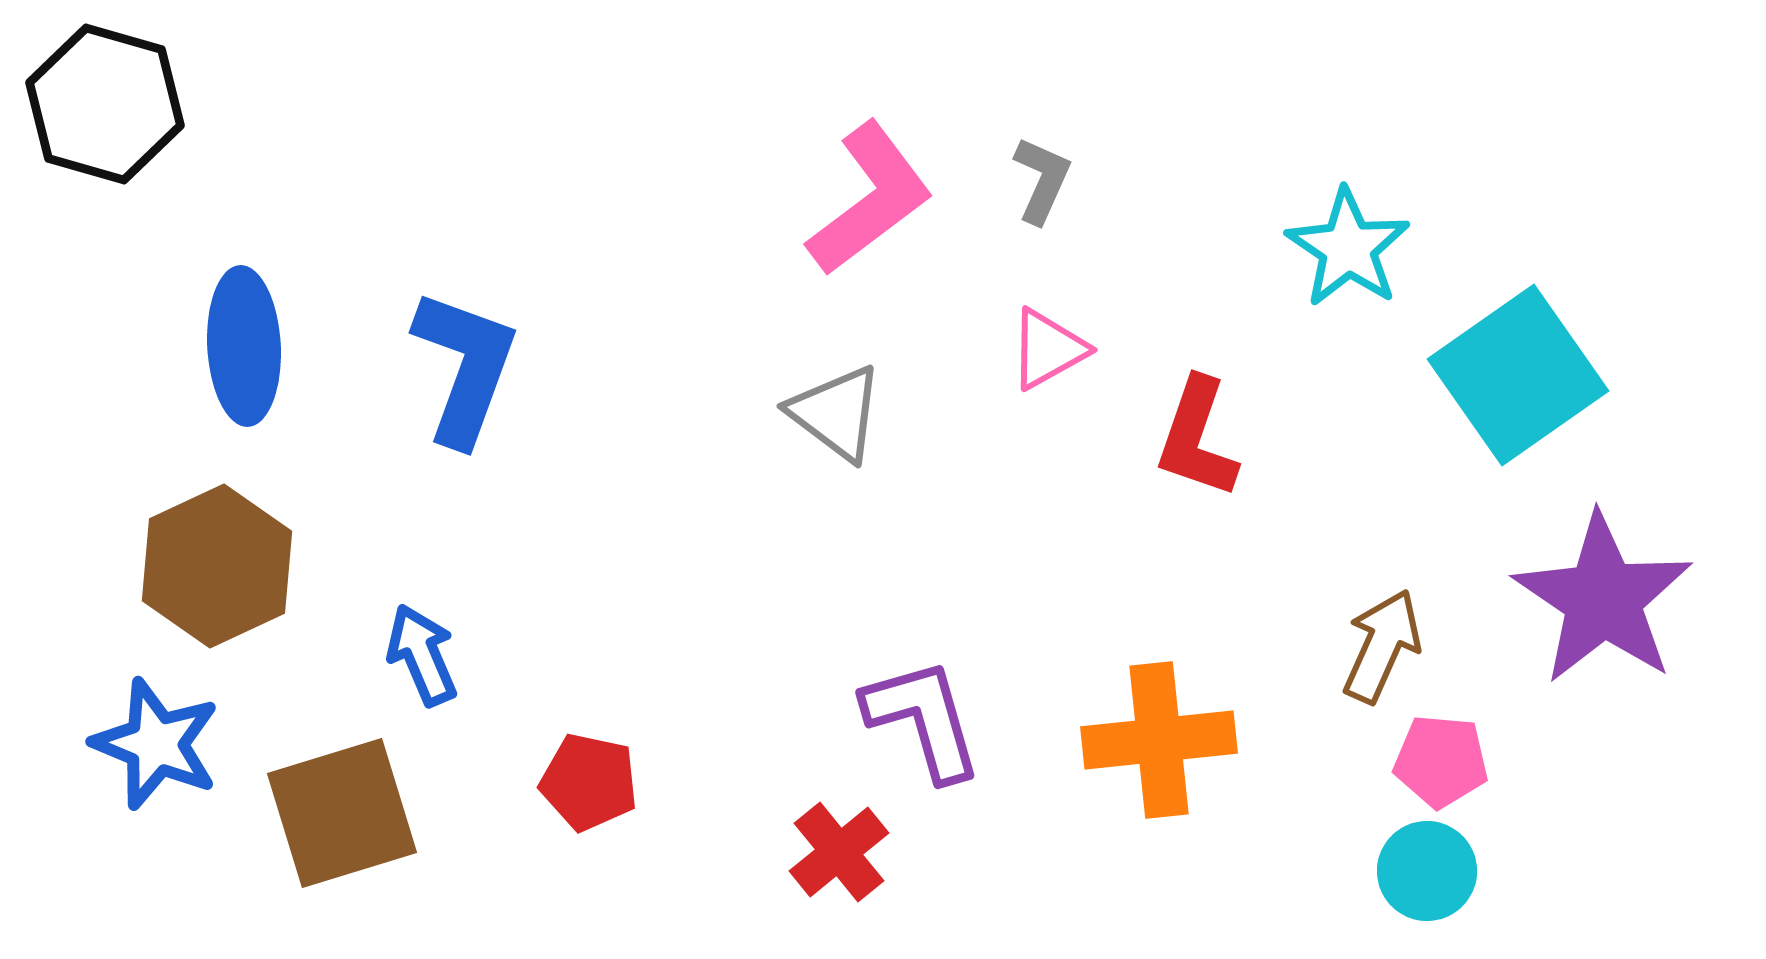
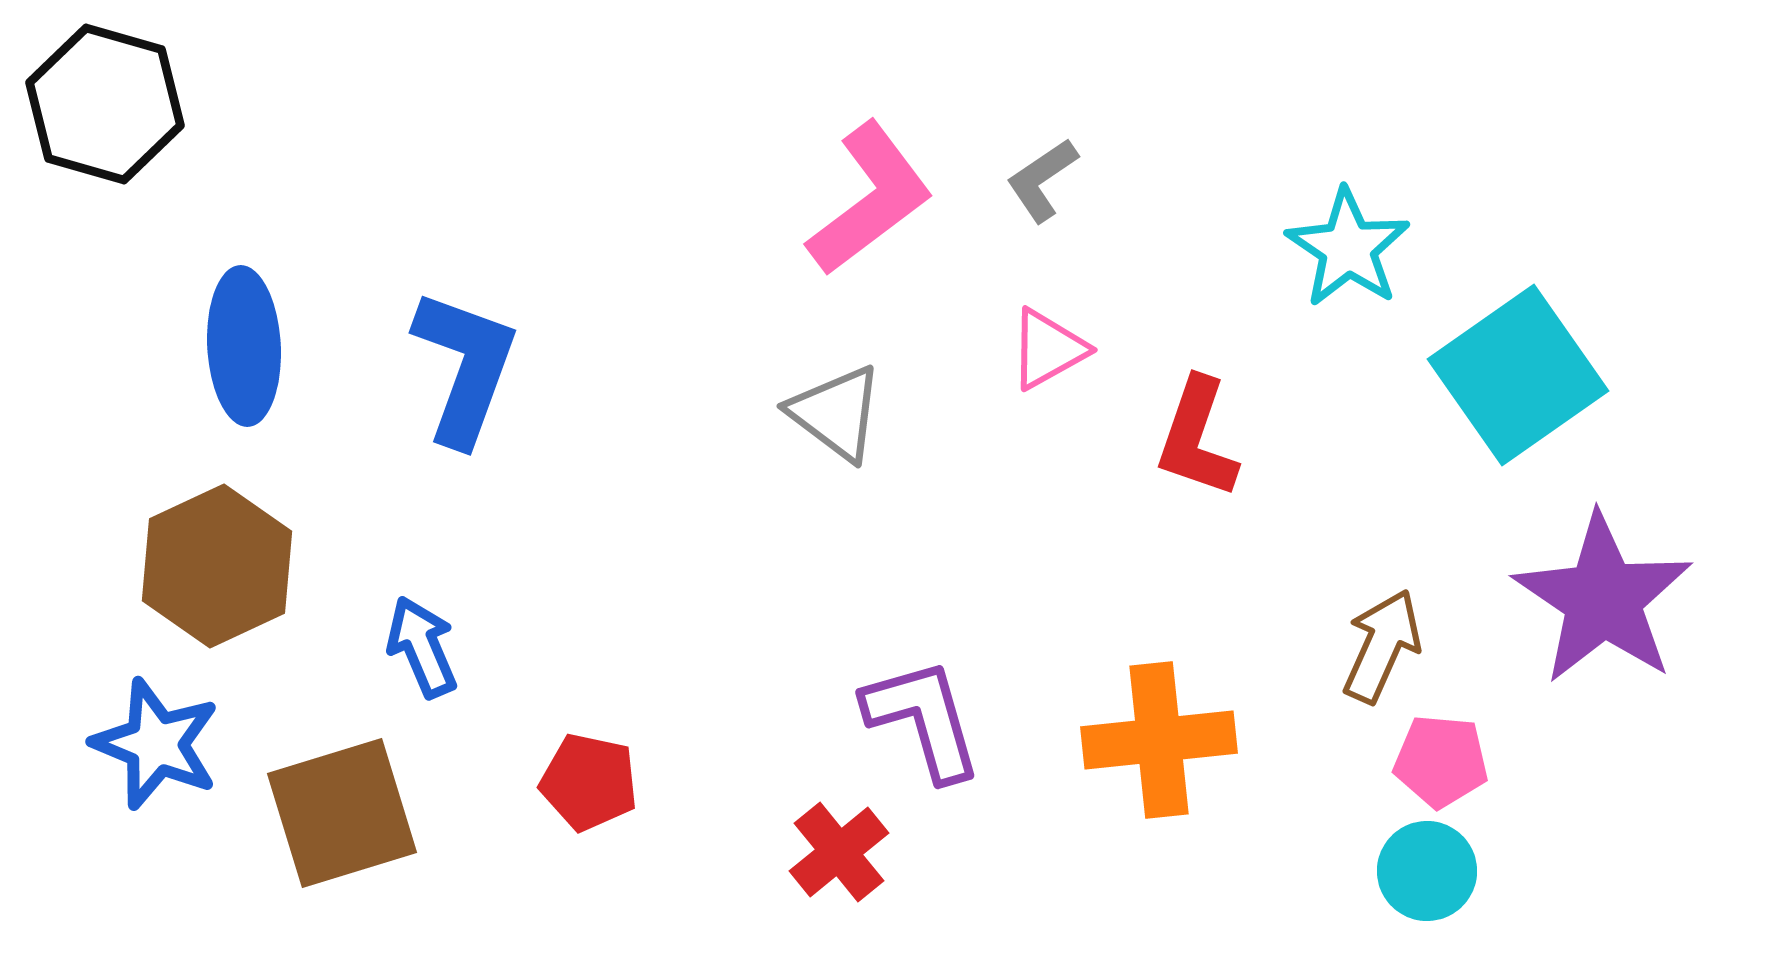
gray L-shape: rotated 148 degrees counterclockwise
blue arrow: moved 8 px up
